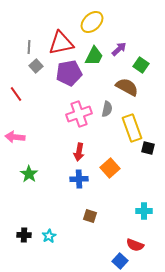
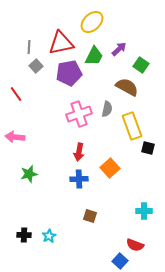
yellow rectangle: moved 2 px up
green star: rotated 24 degrees clockwise
